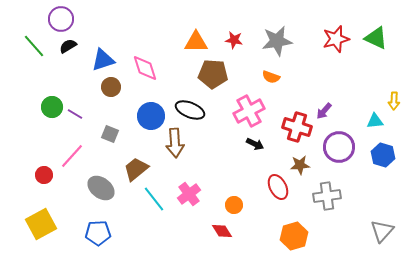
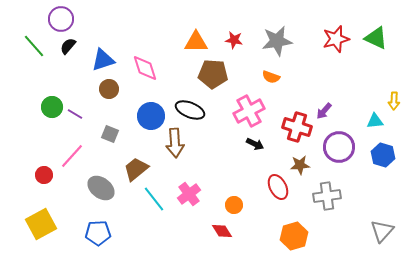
black semicircle at (68, 46): rotated 18 degrees counterclockwise
brown circle at (111, 87): moved 2 px left, 2 px down
